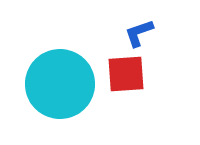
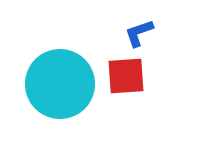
red square: moved 2 px down
